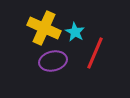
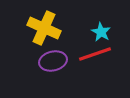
cyan star: moved 26 px right
red line: moved 1 px down; rotated 48 degrees clockwise
